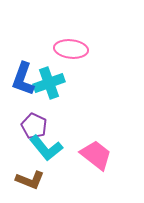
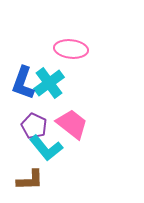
blue L-shape: moved 4 px down
cyan cross: rotated 16 degrees counterclockwise
pink trapezoid: moved 24 px left, 31 px up
brown L-shape: rotated 24 degrees counterclockwise
